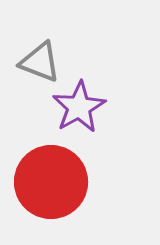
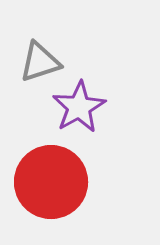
gray triangle: rotated 39 degrees counterclockwise
